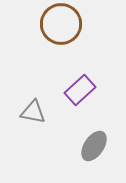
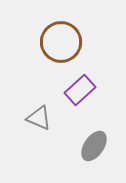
brown circle: moved 18 px down
gray triangle: moved 6 px right, 6 px down; rotated 12 degrees clockwise
